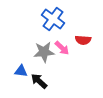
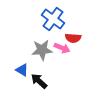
red semicircle: moved 10 px left, 2 px up
pink arrow: rotated 21 degrees counterclockwise
gray star: moved 2 px left, 2 px up
blue triangle: moved 1 px right, 1 px up; rotated 24 degrees clockwise
